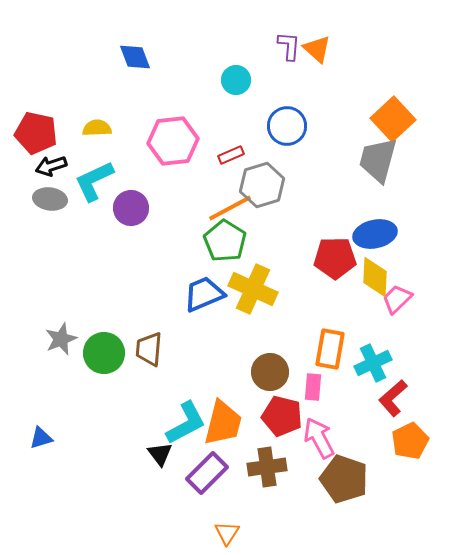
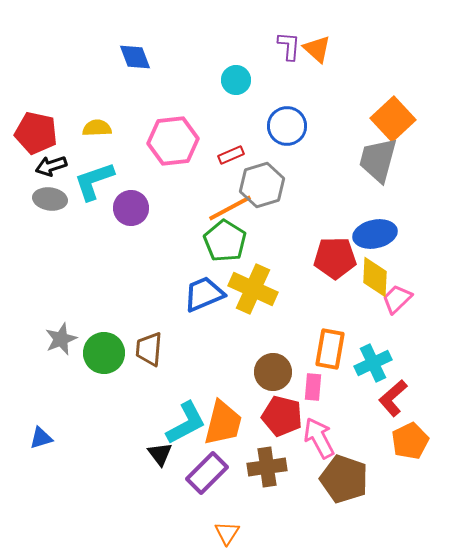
cyan L-shape at (94, 181): rotated 6 degrees clockwise
brown circle at (270, 372): moved 3 px right
